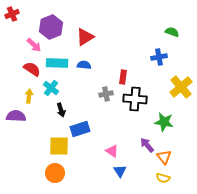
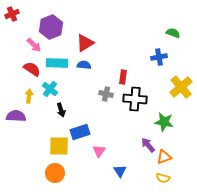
green semicircle: moved 1 px right, 1 px down
red triangle: moved 6 px down
cyan cross: moved 1 px left, 1 px down
gray cross: rotated 24 degrees clockwise
blue rectangle: moved 3 px down
purple arrow: moved 1 px right
pink triangle: moved 13 px left; rotated 32 degrees clockwise
orange triangle: rotated 49 degrees clockwise
